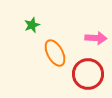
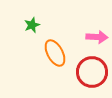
pink arrow: moved 1 px right, 1 px up
red circle: moved 4 px right, 2 px up
